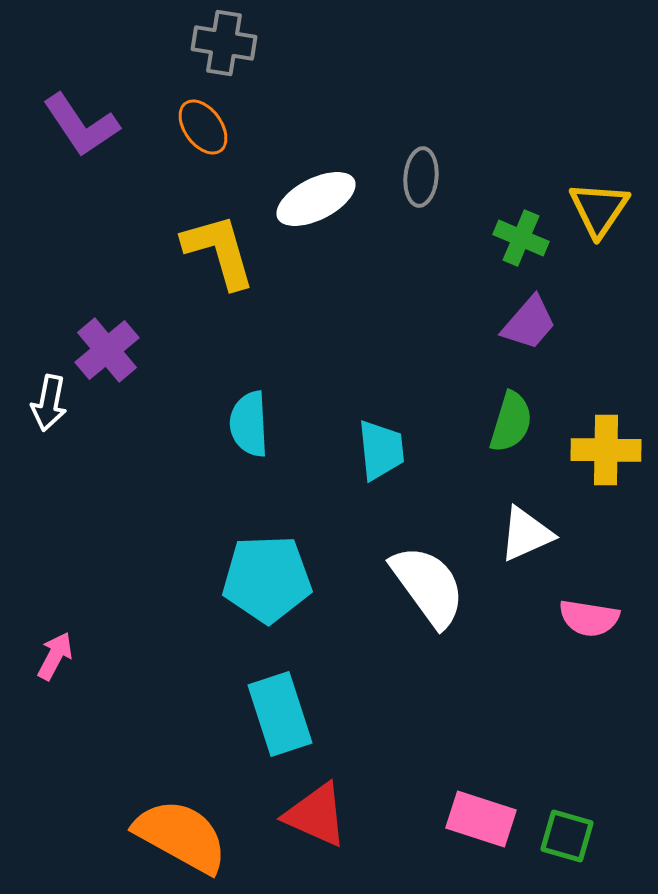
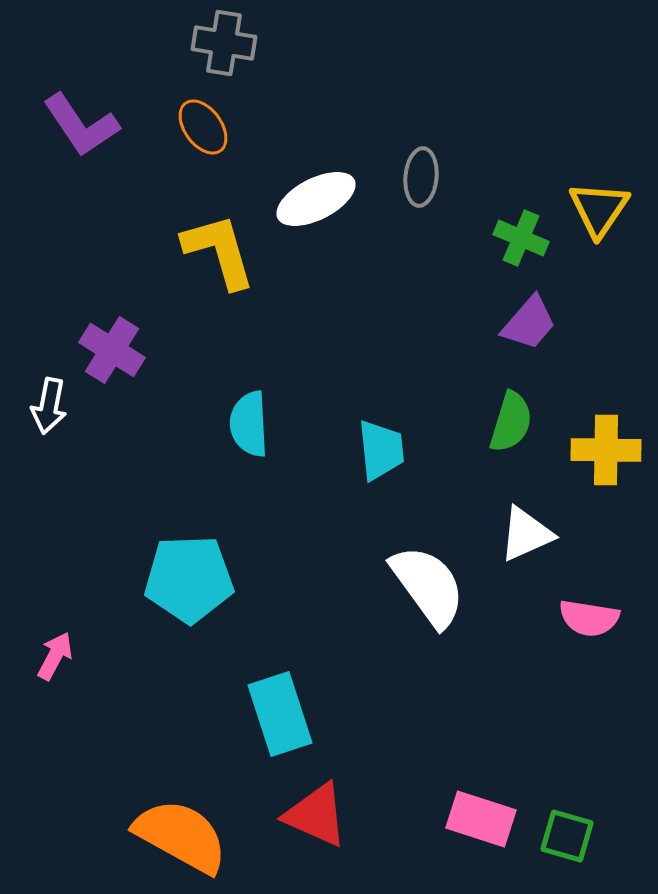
purple cross: moved 5 px right; rotated 18 degrees counterclockwise
white arrow: moved 3 px down
cyan pentagon: moved 78 px left
